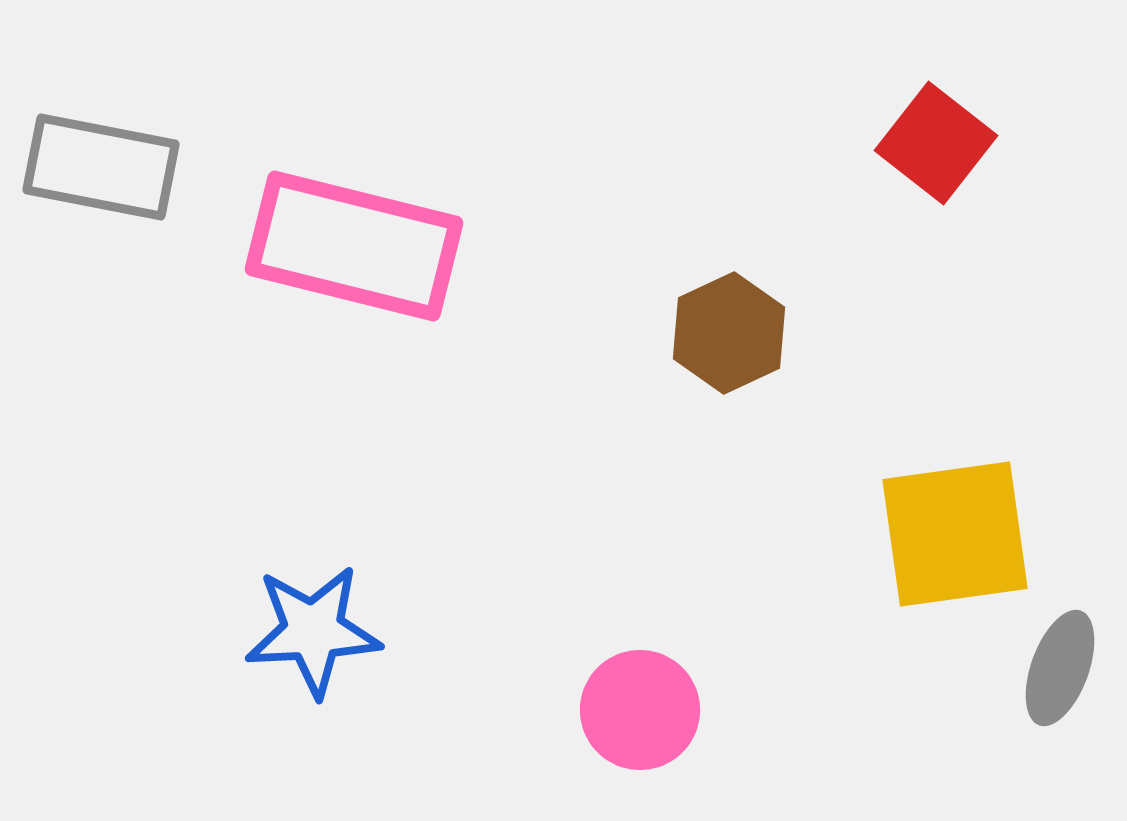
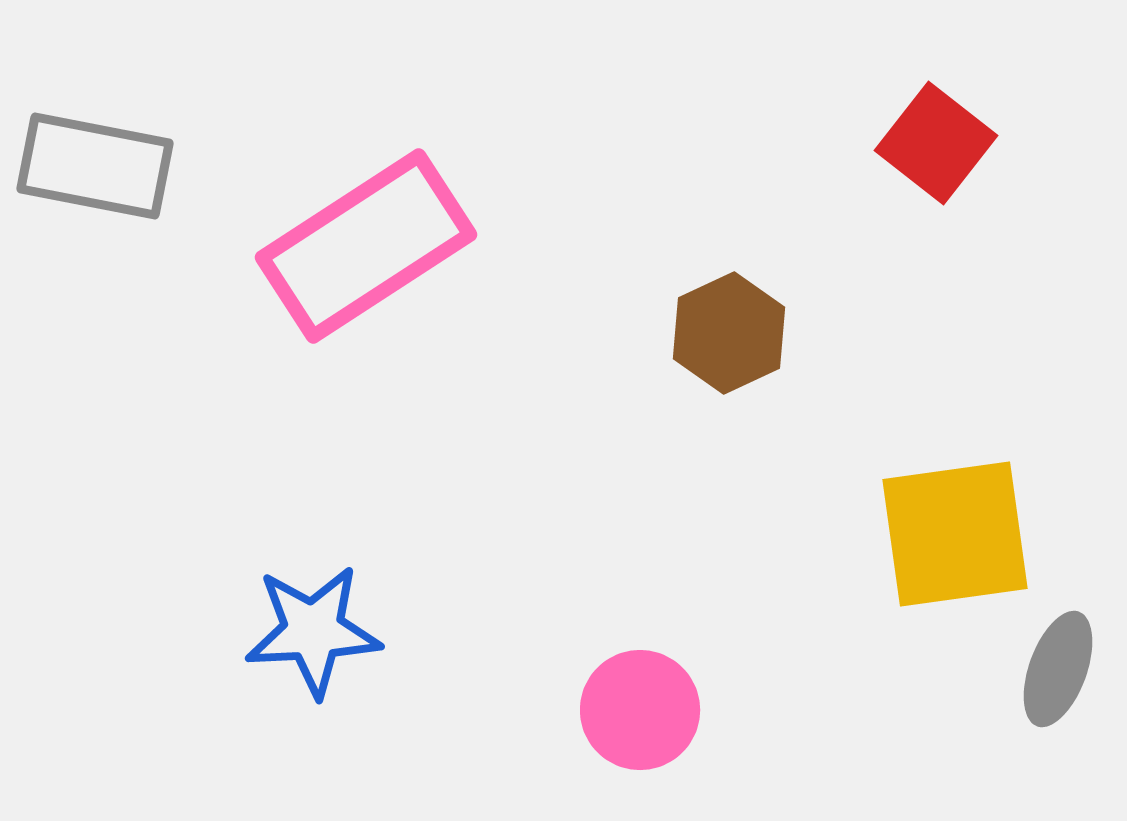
gray rectangle: moved 6 px left, 1 px up
pink rectangle: moved 12 px right; rotated 47 degrees counterclockwise
gray ellipse: moved 2 px left, 1 px down
